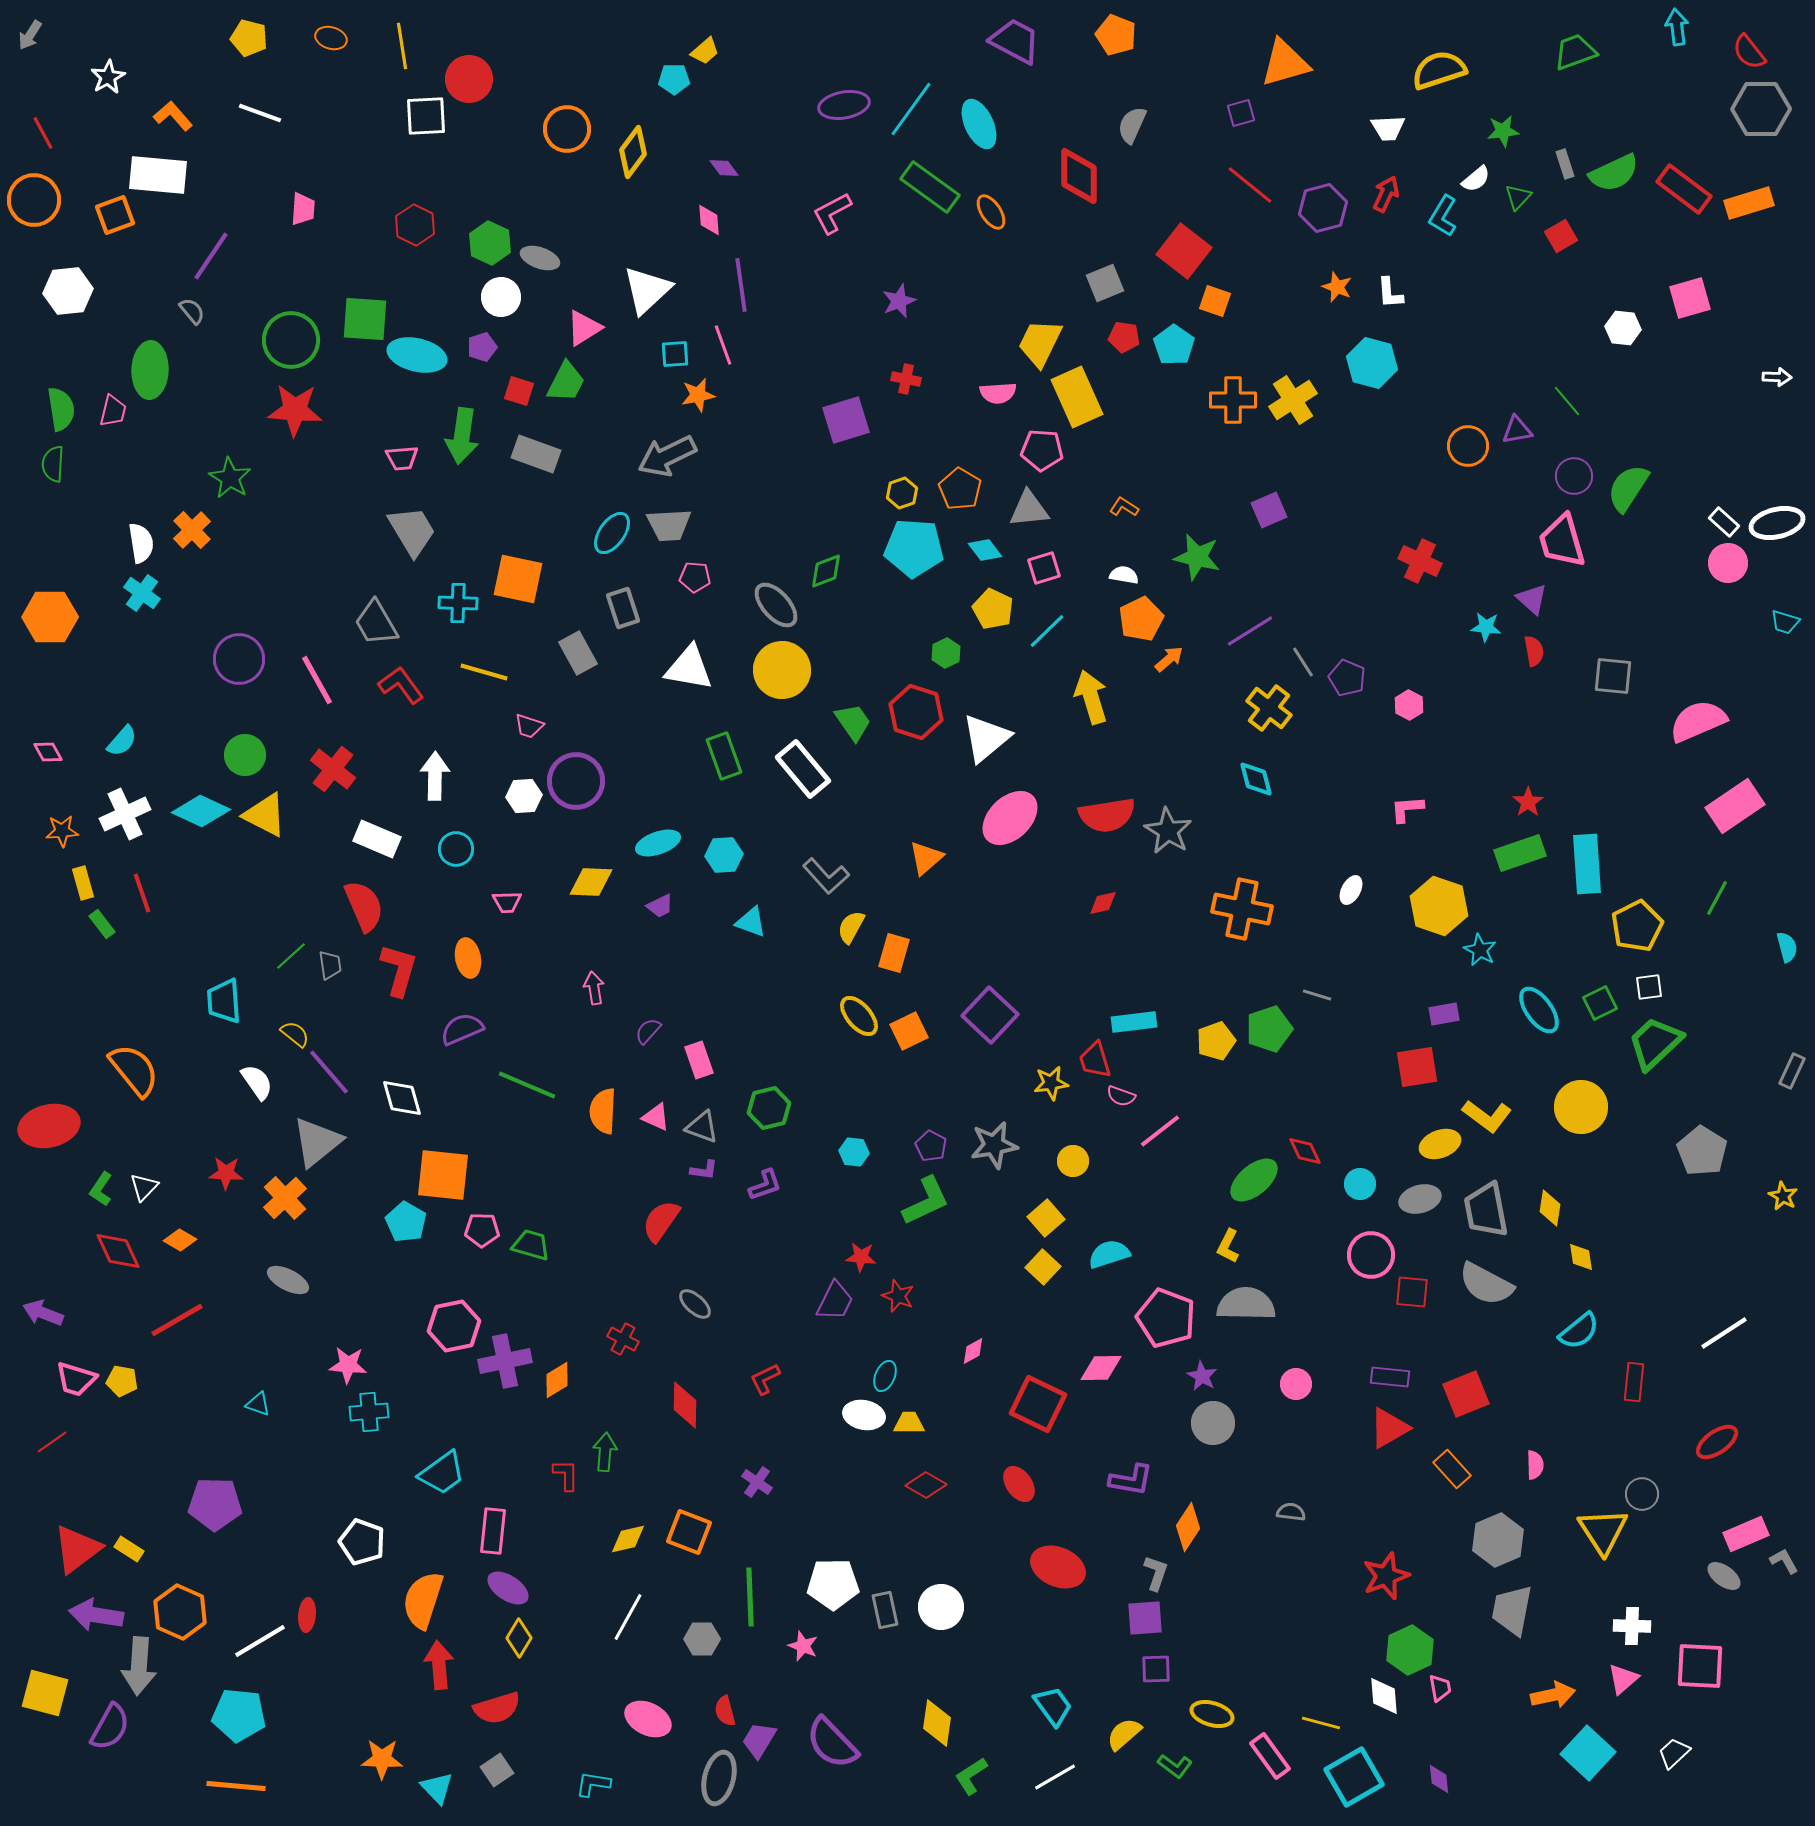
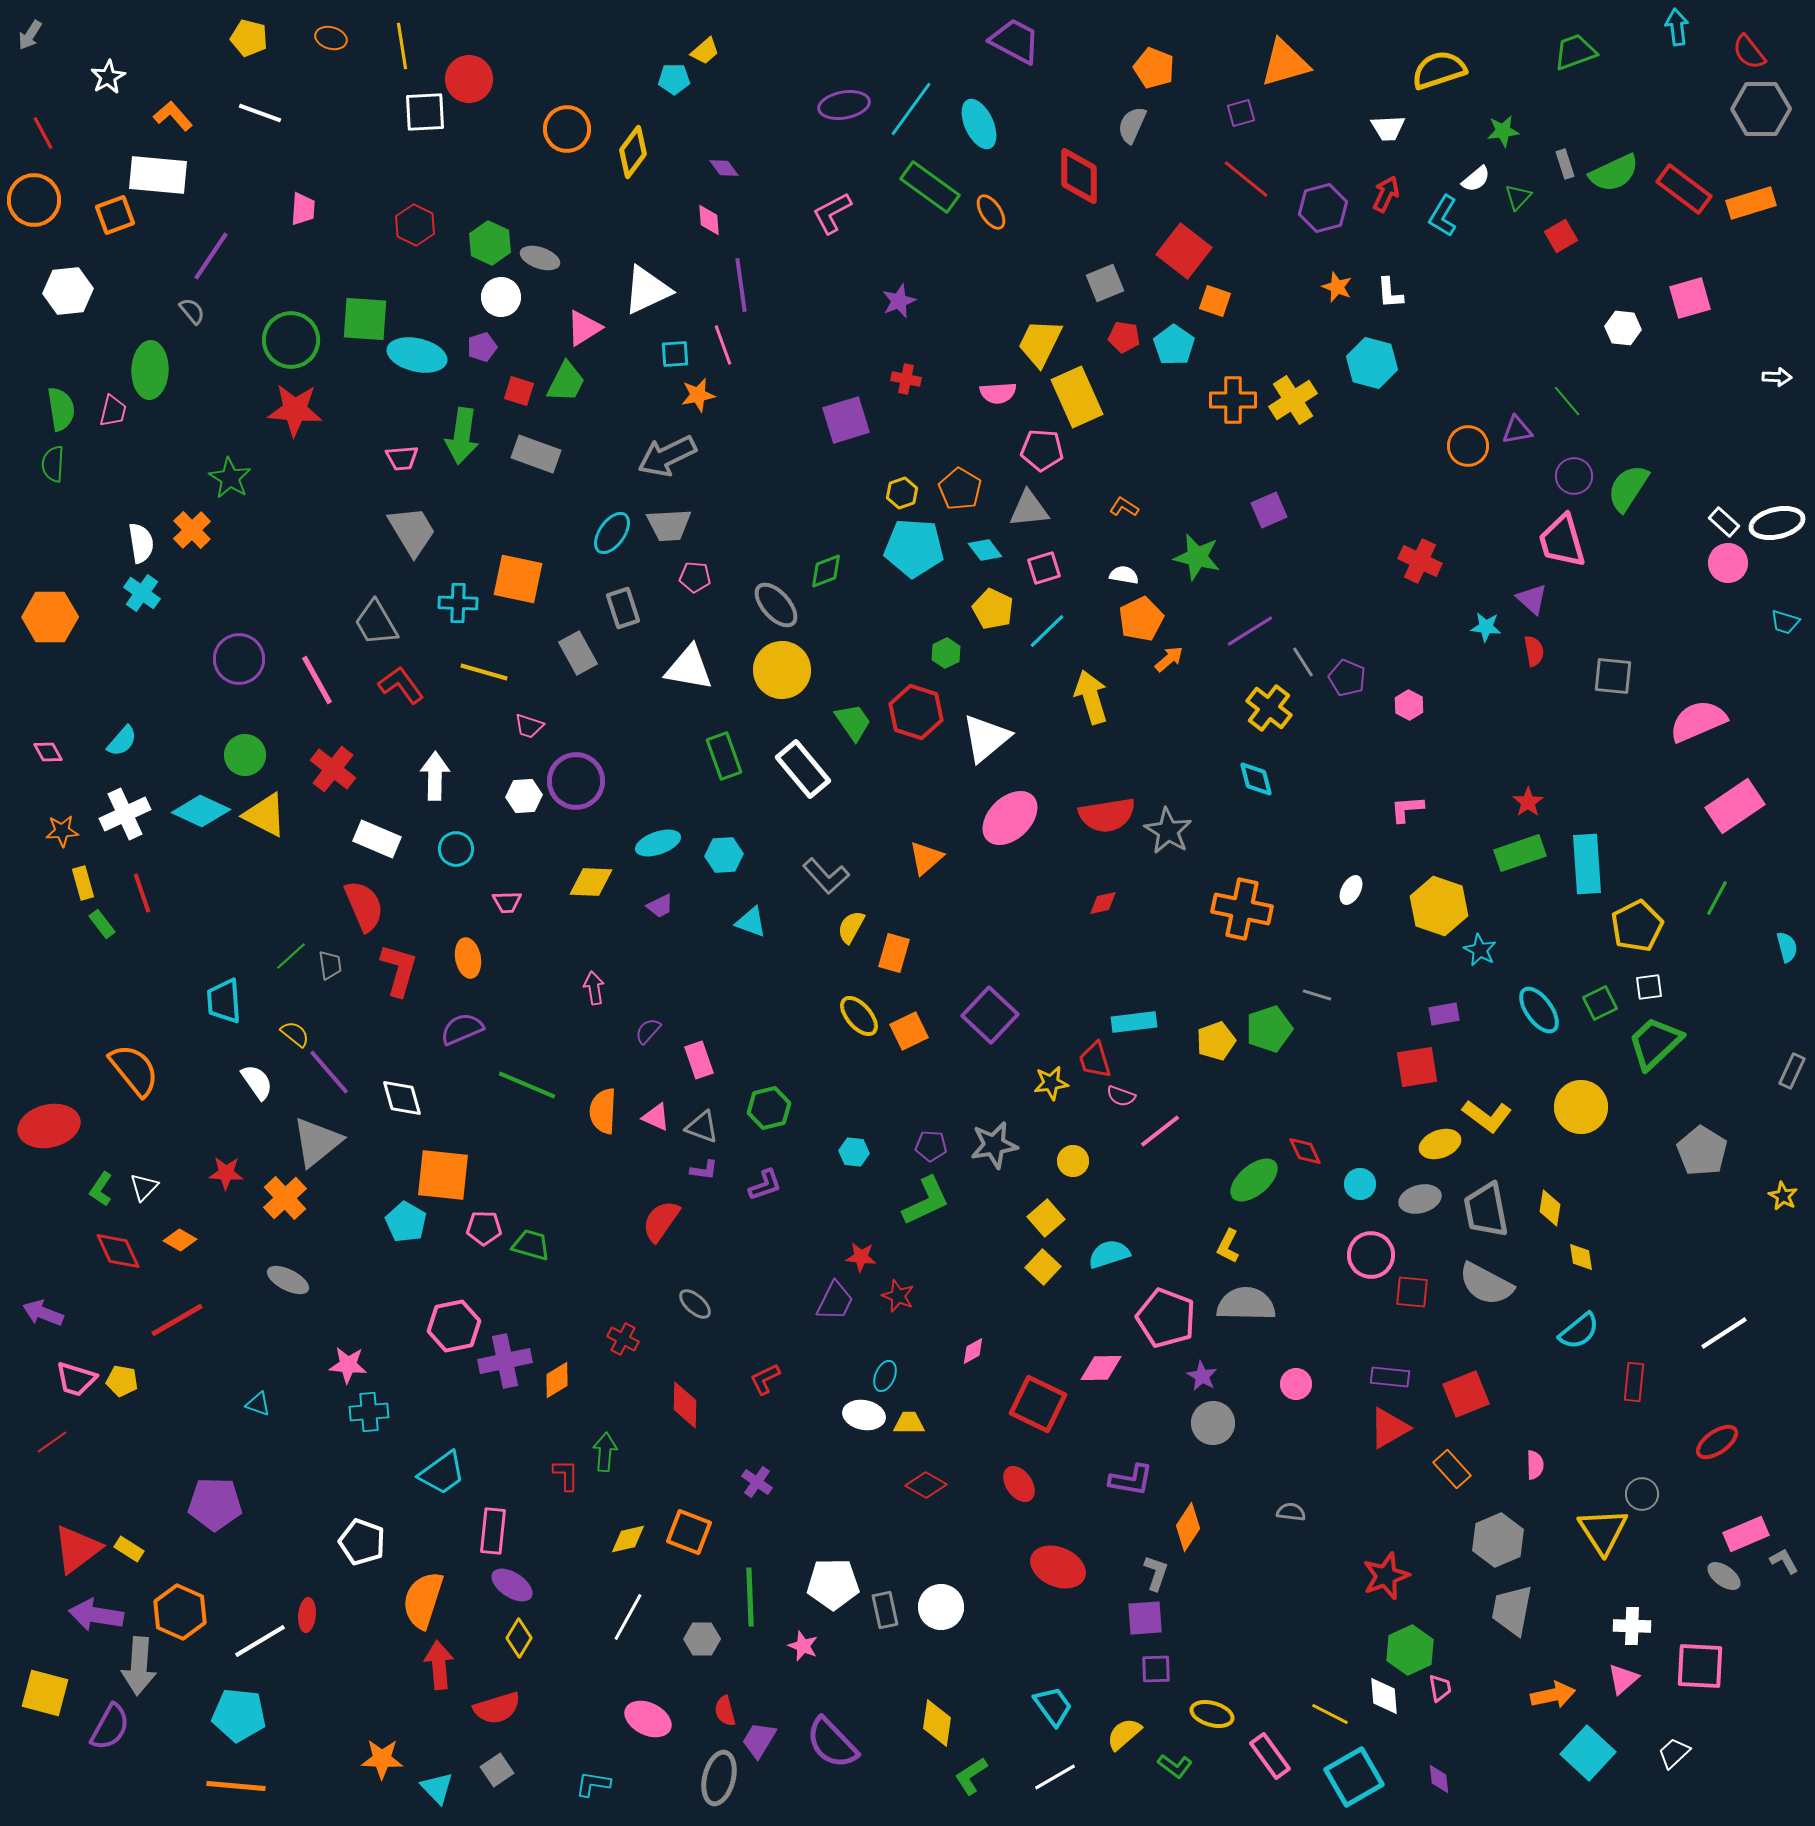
orange pentagon at (1116, 35): moved 38 px right, 33 px down
white square at (426, 116): moved 1 px left, 4 px up
red line at (1250, 185): moved 4 px left, 6 px up
orange rectangle at (1749, 203): moved 2 px right
white triangle at (647, 290): rotated 18 degrees clockwise
purple pentagon at (931, 1146): rotated 24 degrees counterclockwise
pink pentagon at (482, 1230): moved 2 px right, 2 px up
purple ellipse at (508, 1588): moved 4 px right, 3 px up
yellow line at (1321, 1723): moved 9 px right, 9 px up; rotated 12 degrees clockwise
